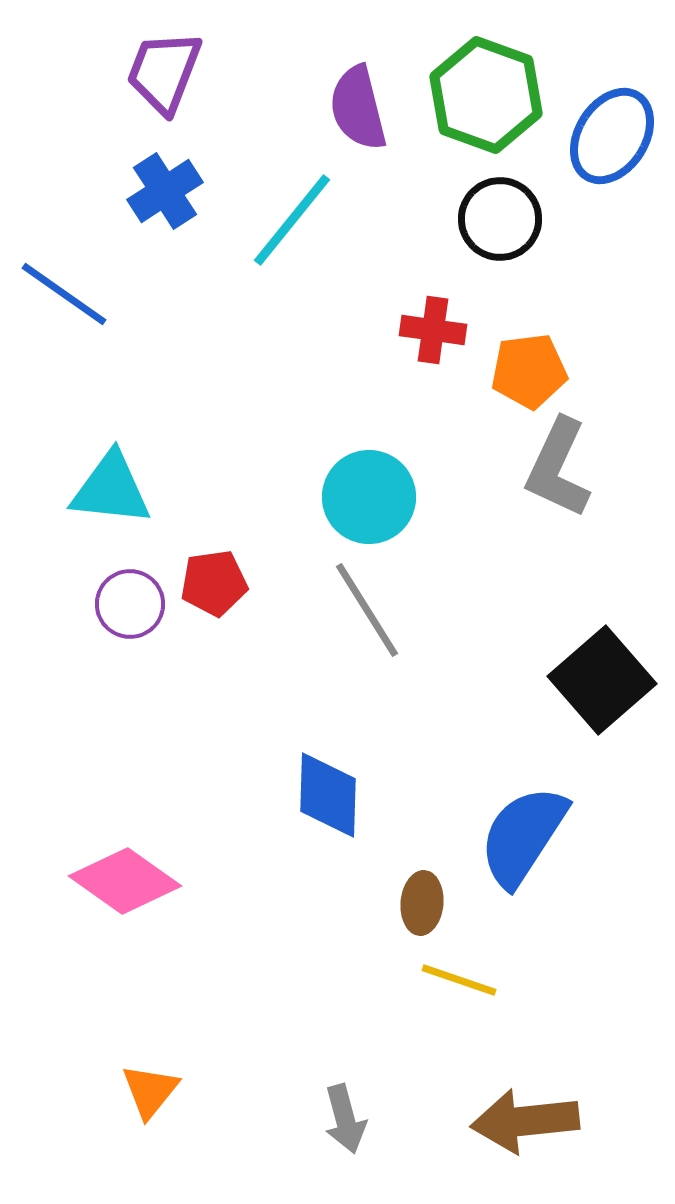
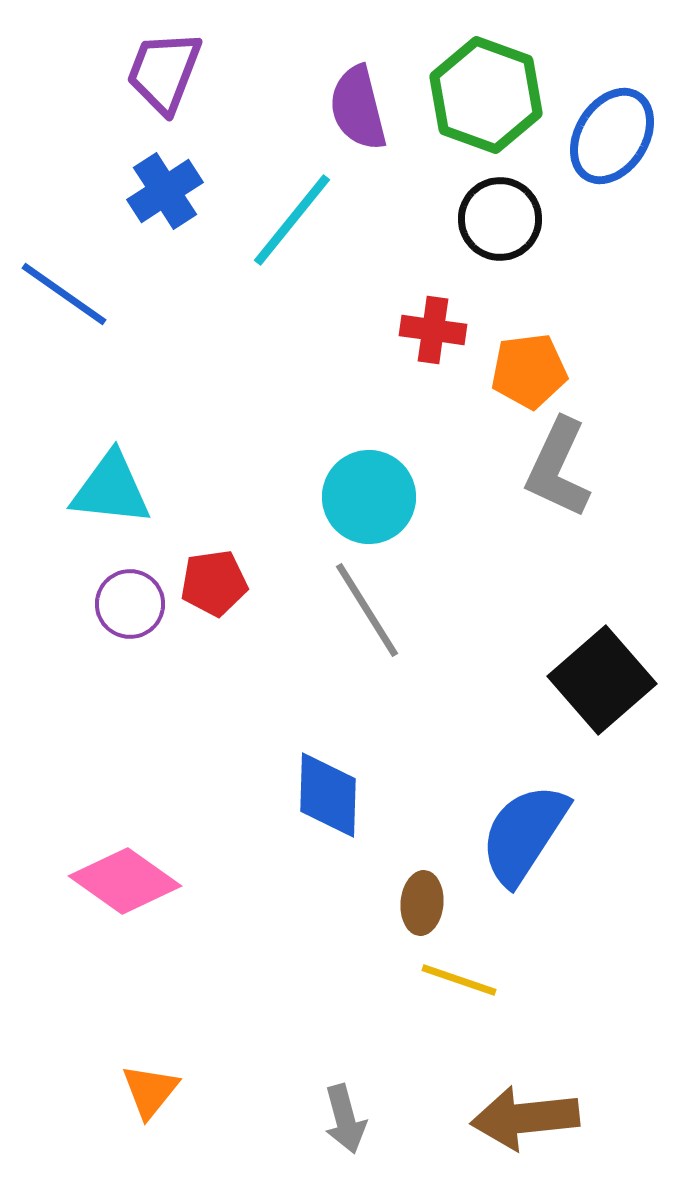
blue semicircle: moved 1 px right, 2 px up
brown arrow: moved 3 px up
